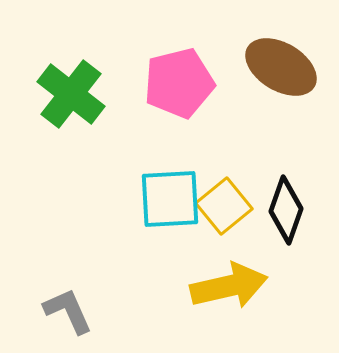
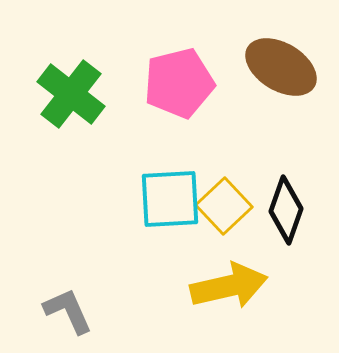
yellow square: rotated 4 degrees counterclockwise
